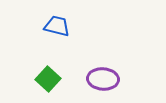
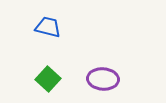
blue trapezoid: moved 9 px left, 1 px down
